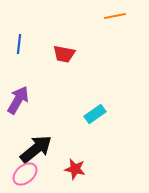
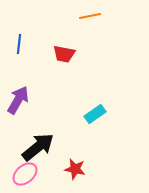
orange line: moved 25 px left
black arrow: moved 2 px right, 2 px up
